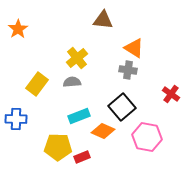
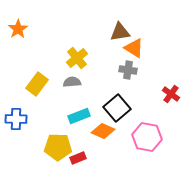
brown triangle: moved 17 px right, 12 px down; rotated 15 degrees counterclockwise
black square: moved 5 px left, 1 px down
red rectangle: moved 4 px left, 1 px down
